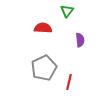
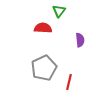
green triangle: moved 8 px left
